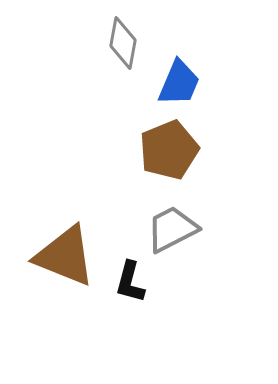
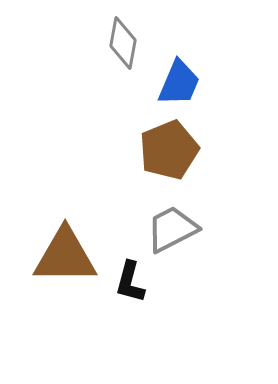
brown triangle: rotated 22 degrees counterclockwise
